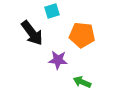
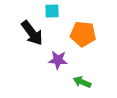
cyan square: rotated 14 degrees clockwise
orange pentagon: moved 1 px right, 1 px up
